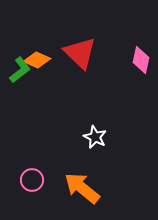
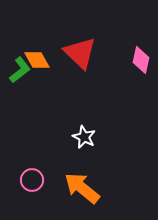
orange diamond: rotated 36 degrees clockwise
white star: moved 11 px left
